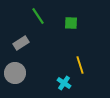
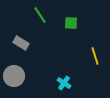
green line: moved 2 px right, 1 px up
gray rectangle: rotated 63 degrees clockwise
yellow line: moved 15 px right, 9 px up
gray circle: moved 1 px left, 3 px down
